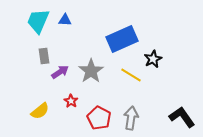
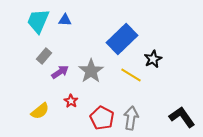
blue rectangle: rotated 20 degrees counterclockwise
gray rectangle: rotated 49 degrees clockwise
red pentagon: moved 3 px right
